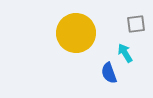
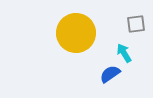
cyan arrow: moved 1 px left
blue semicircle: moved 1 px right, 1 px down; rotated 75 degrees clockwise
